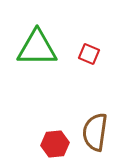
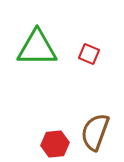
brown semicircle: rotated 12 degrees clockwise
